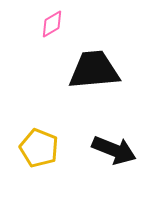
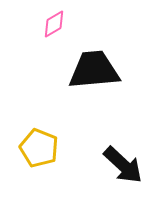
pink diamond: moved 2 px right
black arrow: moved 9 px right, 15 px down; rotated 21 degrees clockwise
